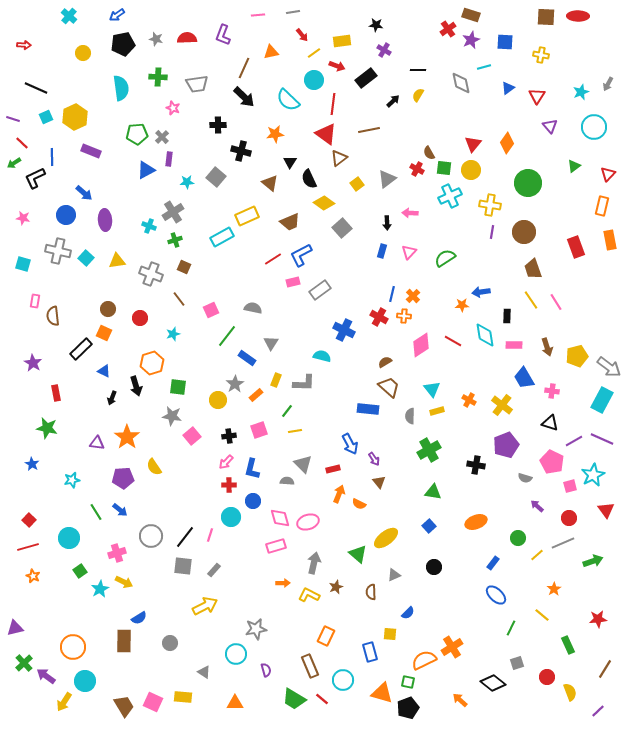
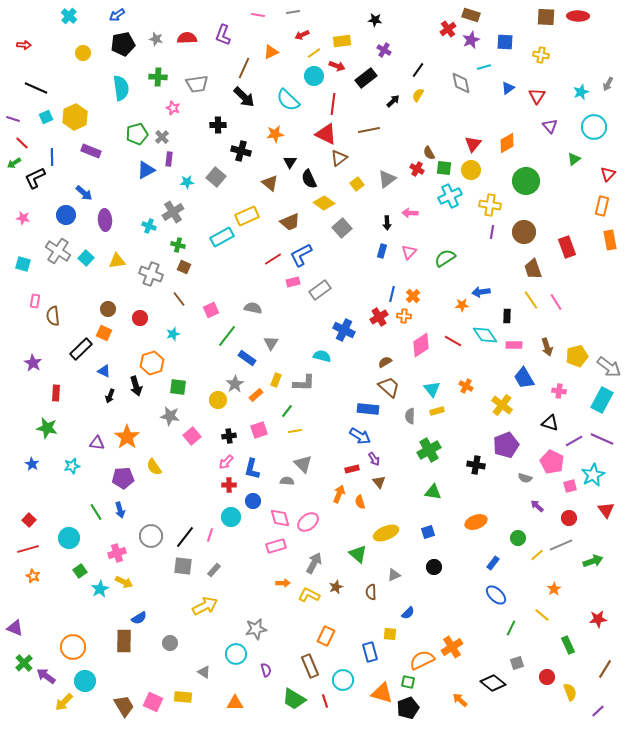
pink line at (258, 15): rotated 16 degrees clockwise
black star at (376, 25): moved 1 px left, 5 px up
red arrow at (302, 35): rotated 104 degrees clockwise
orange triangle at (271, 52): rotated 14 degrees counterclockwise
black line at (418, 70): rotated 56 degrees counterclockwise
cyan circle at (314, 80): moved 4 px up
green pentagon at (137, 134): rotated 10 degrees counterclockwise
red triangle at (326, 134): rotated 10 degrees counterclockwise
orange diamond at (507, 143): rotated 25 degrees clockwise
green triangle at (574, 166): moved 7 px up
green circle at (528, 183): moved 2 px left, 2 px up
green cross at (175, 240): moved 3 px right, 5 px down; rotated 32 degrees clockwise
red rectangle at (576, 247): moved 9 px left
gray cross at (58, 251): rotated 20 degrees clockwise
red cross at (379, 317): rotated 30 degrees clockwise
cyan diamond at (485, 335): rotated 25 degrees counterclockwise
pink cross at (552, 391): moved 7 px right
red rectangle at (56, 393): rotated 14 degrees clockwise
black arrow at (112, 398): moved 2 px left, 2 px up
orange cross at (469, 400): moved 3 px left, 14 px up
gray star at (172, 416): moved 2 px left
blue arrow at (350, 444): moved 10 px right, 8 px up; rotated 30 degrees counterclockwise
red rectangle at (333, 469): moved 19 px right
cyan star at (72, 480): moved 14 px up
orange semicircle at (359, 504): moved 1 px right, 2 px up; rotated 48 degrees clockwise
blue arrow at (120, 510): rotated 35 degrees clockwise
pink ellipse at (308, 522): rotated 20 degrees counterclockwise
blue square at (429, 526): moved 1 px left, 6 px down; rotated 24 degrees clockwise
yellow ellipse at (386, 538): moved 5 px up; rotated 15 degrees clockwise
gray line at (563, 543): moved 2 px left, 2 px down
red line at (28, 547): moved 2 px down
gray arrow at (314, 563): rotated 15 degrees clockwise
purple triangle at (15, 628): rotated 36 degrees clockwise
orange semicircle at (424, 660): moved 2 px left
red line at (322, 699): moved 3 px right, 2 px down; rotated 32 degrees clockwise
yellow arrow at (64, 702): rotated 12 degrees clockwise
